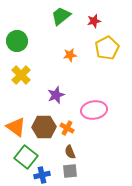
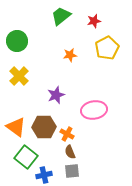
yellow cross: moved 2 px left, 1 px down
orange cross: moved 6 px down
gray square: moved 2 px right
blue cross: moved 2 px right
